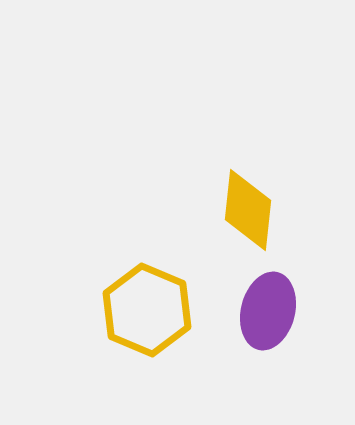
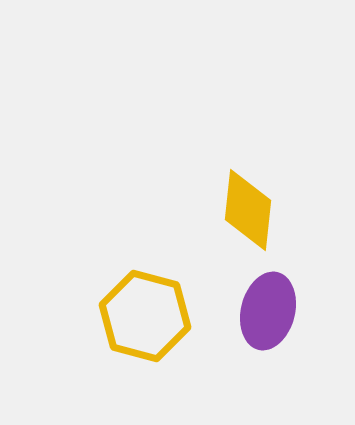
yellow hexagon: moved 2 px left, 6 px down; rotated 8 degrees counterclockwise
